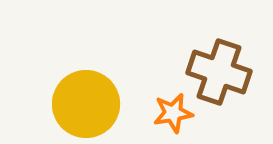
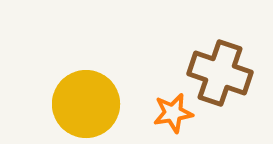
brown cross: moved 1 px right, 1 px down
